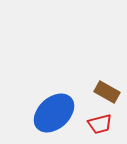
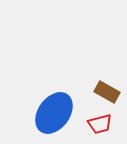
blue ellipse: rotated 12 degrees counterclockwise
